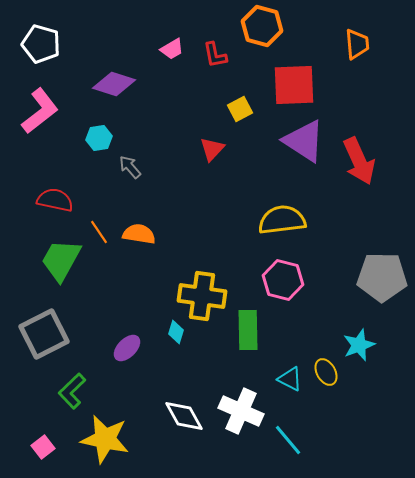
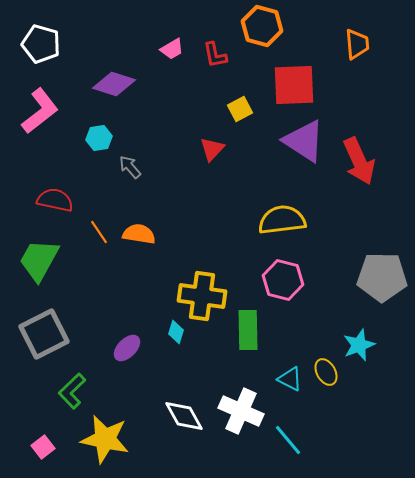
green trapezoid: moved 22 px left
